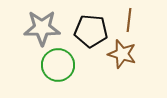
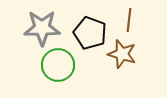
black pentagon: moved 1 px left, 2 px down; rotated 16 degrees clockwise
